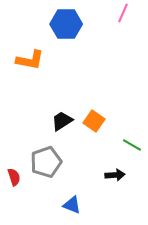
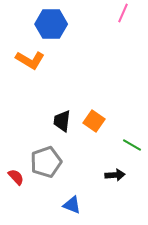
blue hexagon: moved 15 px left
orange L-shape: rotated 20 degrees clockwise
black trapezoid: rotated 50 degrees counterclockwise
red semicircle: moved 2 px right; rotated 24 degrees counterclockwise
